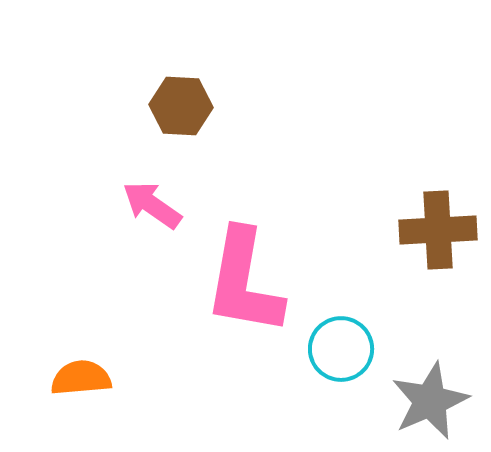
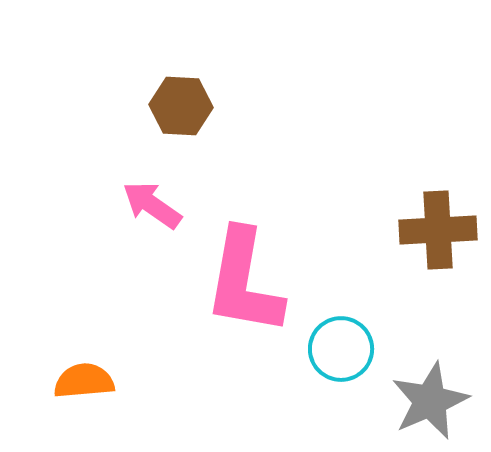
orange semicircle: moved 3 px right, 3 px down
